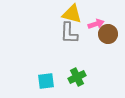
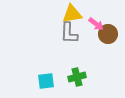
yellow triangle: rotated 25 degrees counterclockwise
pink arrow: rotated 56 degrees clockwise
green cross: rotated 12 degrees clockwise
